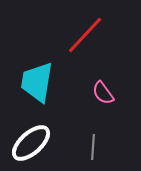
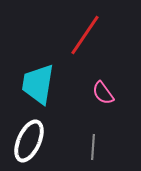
red line: rotated 9 degrees counterclockwise
cyan trapezoid: moved 1 px right, 2 px down
white ellipse: moved 2 px left, 2 px up; rotated 24 degrees counterclockwise
